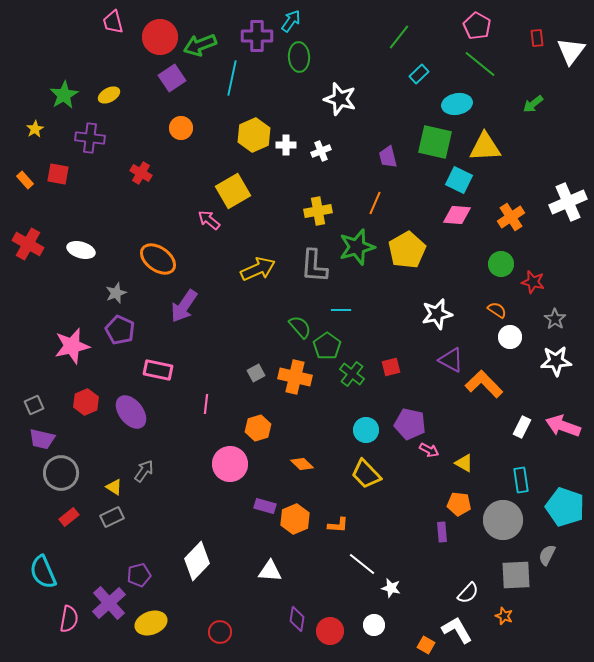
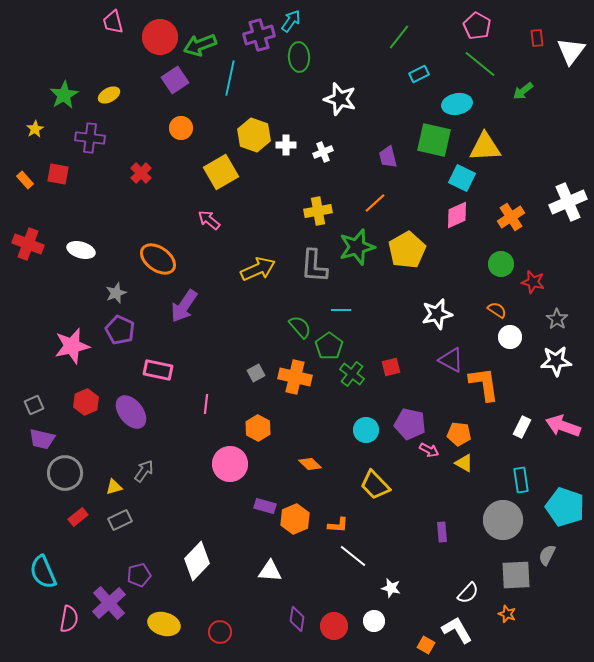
purple cross at (257, 36): moved 2 px right, 1 px up; rotated 16 degrees counterclockwise
cyan rectangle at (419, 74): rotated 18 degrees clockwise
purple square at (172, 78): moved 3 px right, 2 px down
cyan line at (232, 78): moved 2 px left
green arrow at (533, 104): moved 10 px left, 13 px up
yellow hexagon at (254, 135): rotated 16 degrees counterclockwise
green square at (435, 142): moved 1 px left, 2 px up
white cross at (321, 151): moved 2 px right, 1 px down
red cross at (141, 173): rotated 15 degrees clockwise
cyan square at (459, 180): moved 3 px right, 2 px up
yellow square at (233, 191): moved 12 px left, 19 px up
orange line at (375, 203): rotated 25 degrees clockwise
pink diamond at (457, 215): rotated 28 degrees counterclockwise
red cross at (28, 244): rotated 8 degrees counterclockwise
gray star at (555, 319): moved 2 px right
green pentagon at (327, 346): moved 2 px right
orange L-shape at (484, 384): rotated 36 degrees clockwise
orange hexagon at (258, 428): rotated 15 degrees counterclockwise
orange diamond at (302, 464): moved 8 px right
gray circle at (61, 473): moved 4 px right
yellow trapezoid at (366, 474): moved 9 px right, 11 px down
yellow triangle at (114, 487): rotated 48 degrees counterclockwise
orange pentagon at (459, 504): moved 70 px up
red rectangle at (69, 517): moved 9 px right
gray rectangle at (112, 517): moved 8 px right, 3 px down
white line at (362, 564): moved 9 px left, 8 px up
orange star at (504, 616): moved 3 px right, 2 px up
yellow ellipse at (151, 623): moved 13 px right, 1 px down; rotated 36 degrees clockwise
white circle at (374, 625): moved 4 px up
red circle at (330, 631): moved 4 px right, 5 px up
